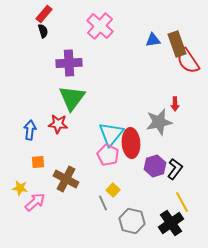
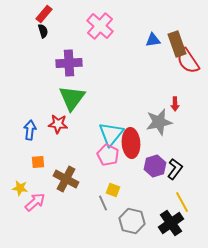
yellow square: rotated 24 degrees counterclockwise
